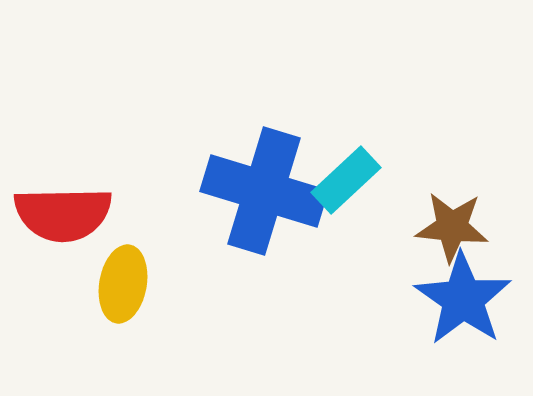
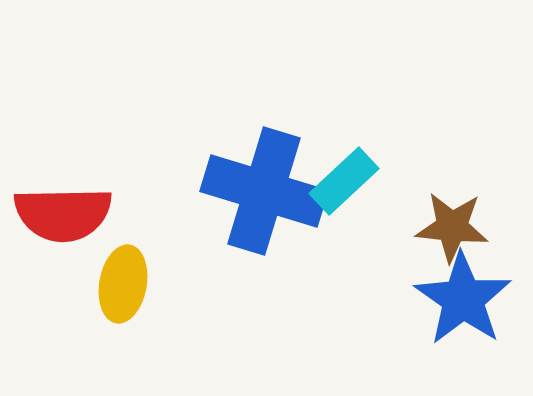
cyan rectangle: moved 2 px left, 1 px down
